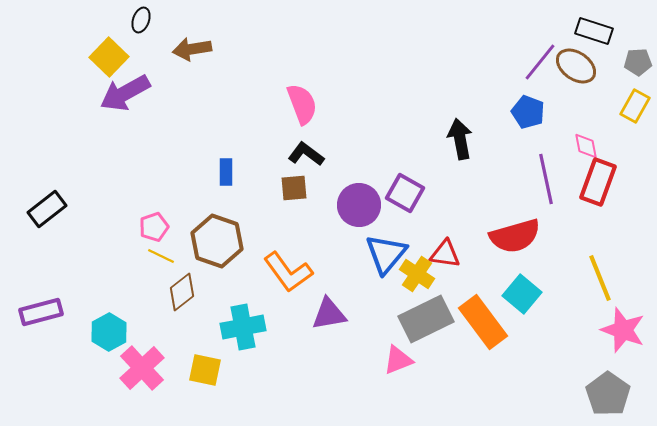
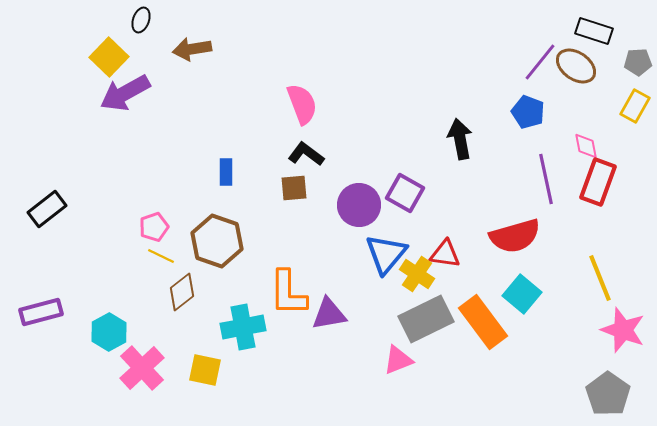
orange L-shape at (288, 272): moved 21 px down; rotated 36 degrees clockwise
